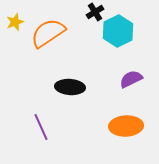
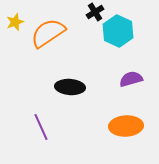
cyan hexagon: rotated 8 degrees counterclockwise
purple semicircle: rotated 10 degrees clockwise
